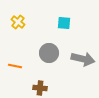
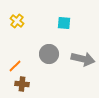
yellow cross: moved 1 px left, 1 px up
gray circle: moved 1 px down
orange line: rotated 56 degrees counterclockwise
brown cross: moved 18 px left, 4 px up
